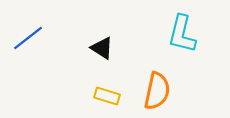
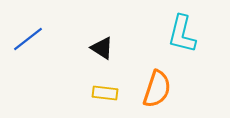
blue line: moved 1 px down
orange semicircle: moved 2 px up; rotated 6 degrees clockwise
yellow rectangle: moved 2 px left, 3 px up; rotated 10 degrees counterclockwise
